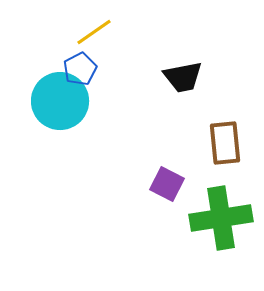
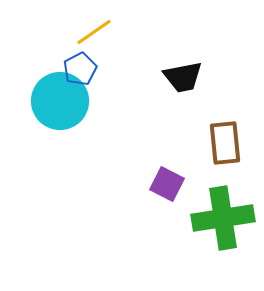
green cross: moved 2 px right
